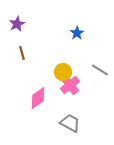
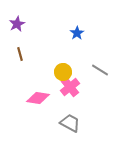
brown line: moved 2 px left, 1 px down
pink cross: moved 2 px down
pink diamond: rotated 45 degrees clockwise
